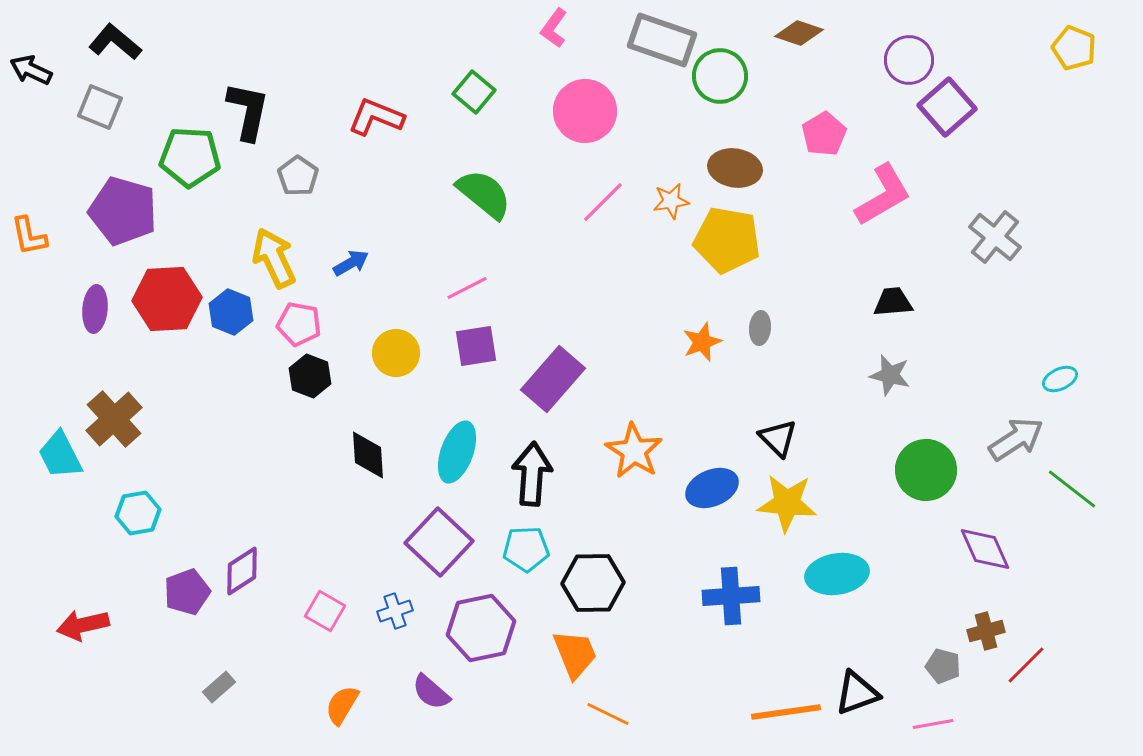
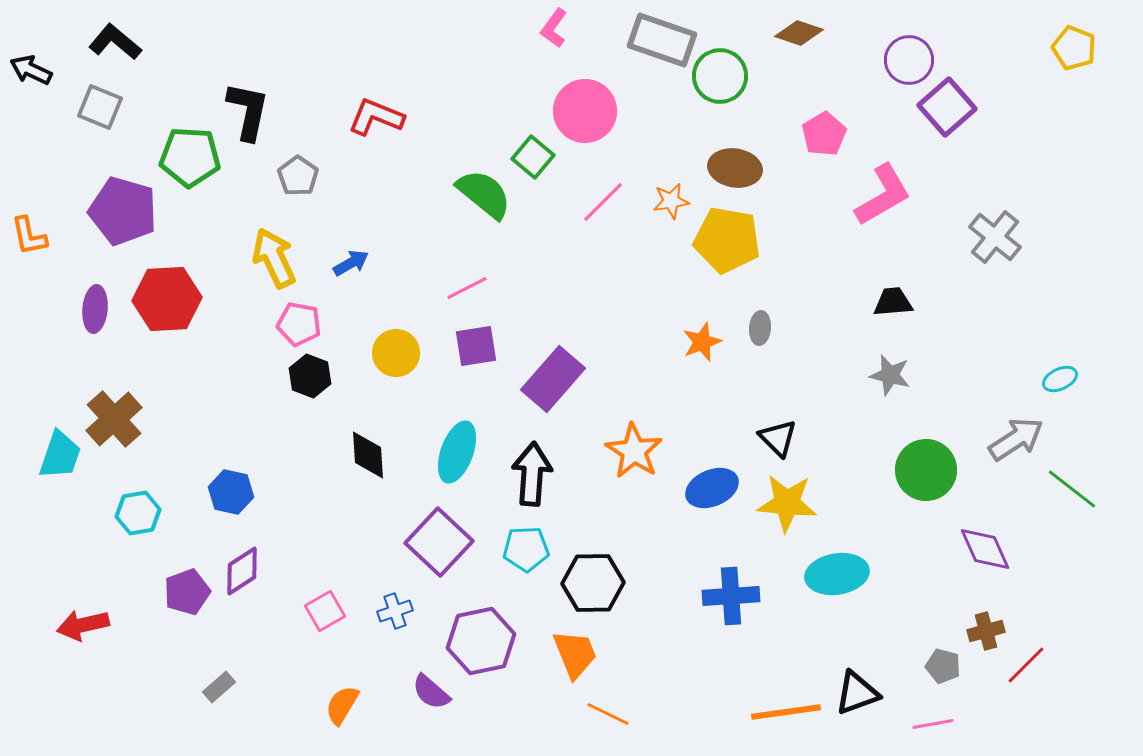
green square at (474, 92): moved 59 px right, 65 px down
blue hexagon at (231, 312): moved 180 px down; rotated 9 degrees counterclockwise
cyan trapezoid at (60, 455): rotated 134 degrees counterclockwise
pink square at (325, 611): rotated 30 degrees clockwise
purple hexagon at (481, 628): moved 13 px down
